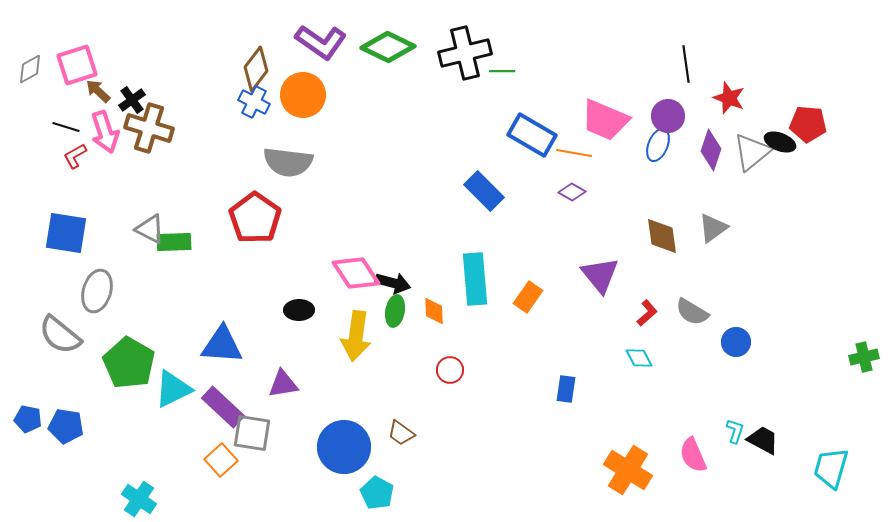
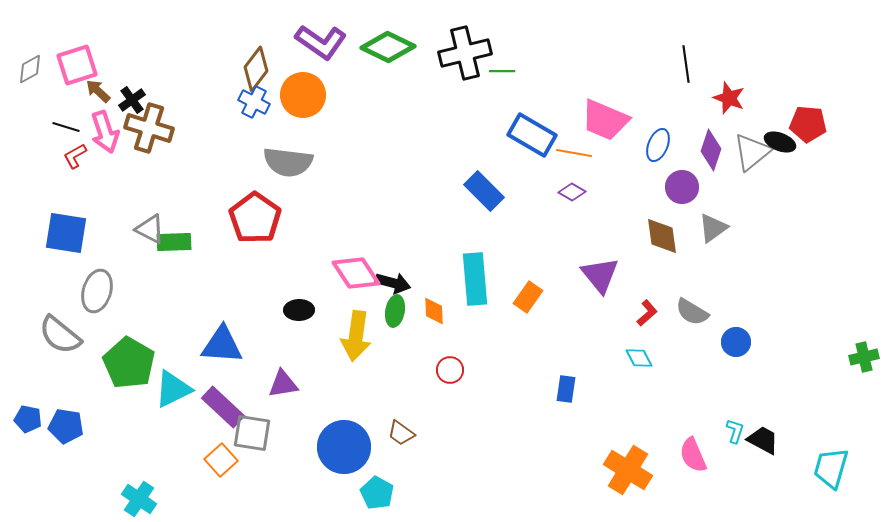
purple circle at (668, 116): moved 14 px right, 71 px down
